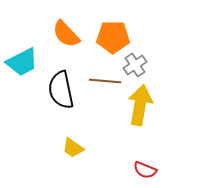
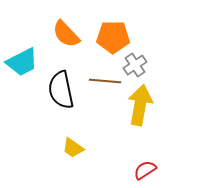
red semicircle: rotated 125 degrees clockwise
